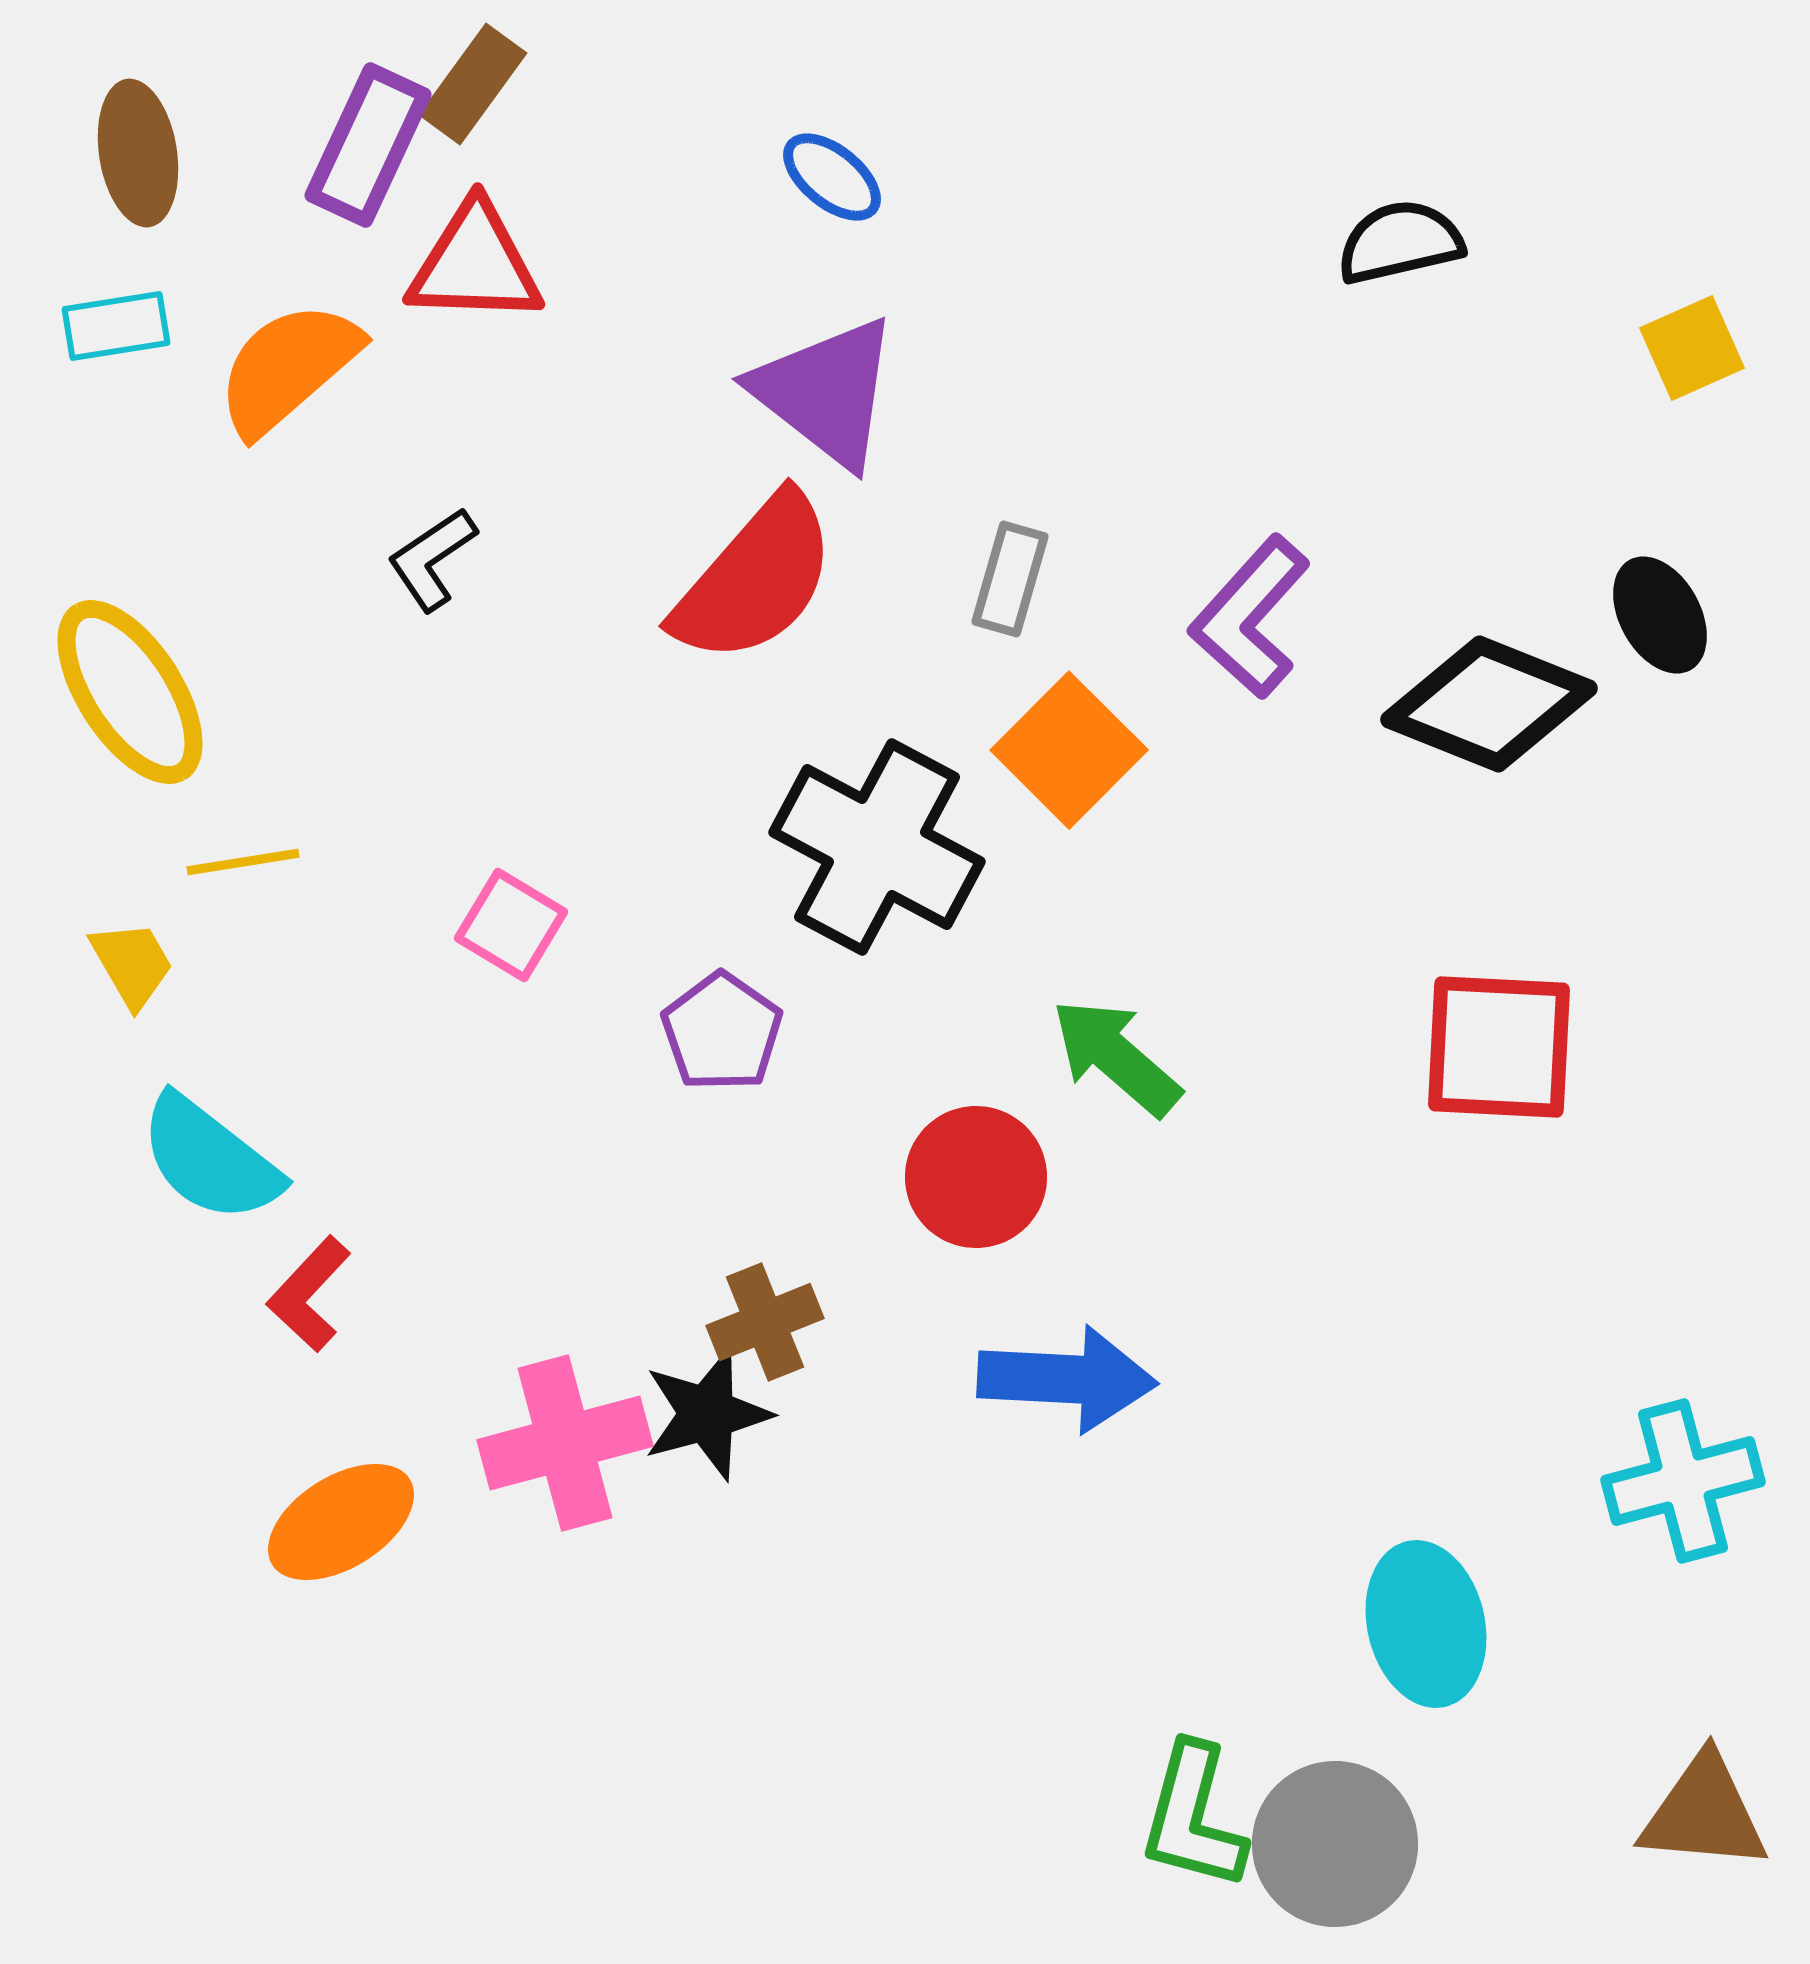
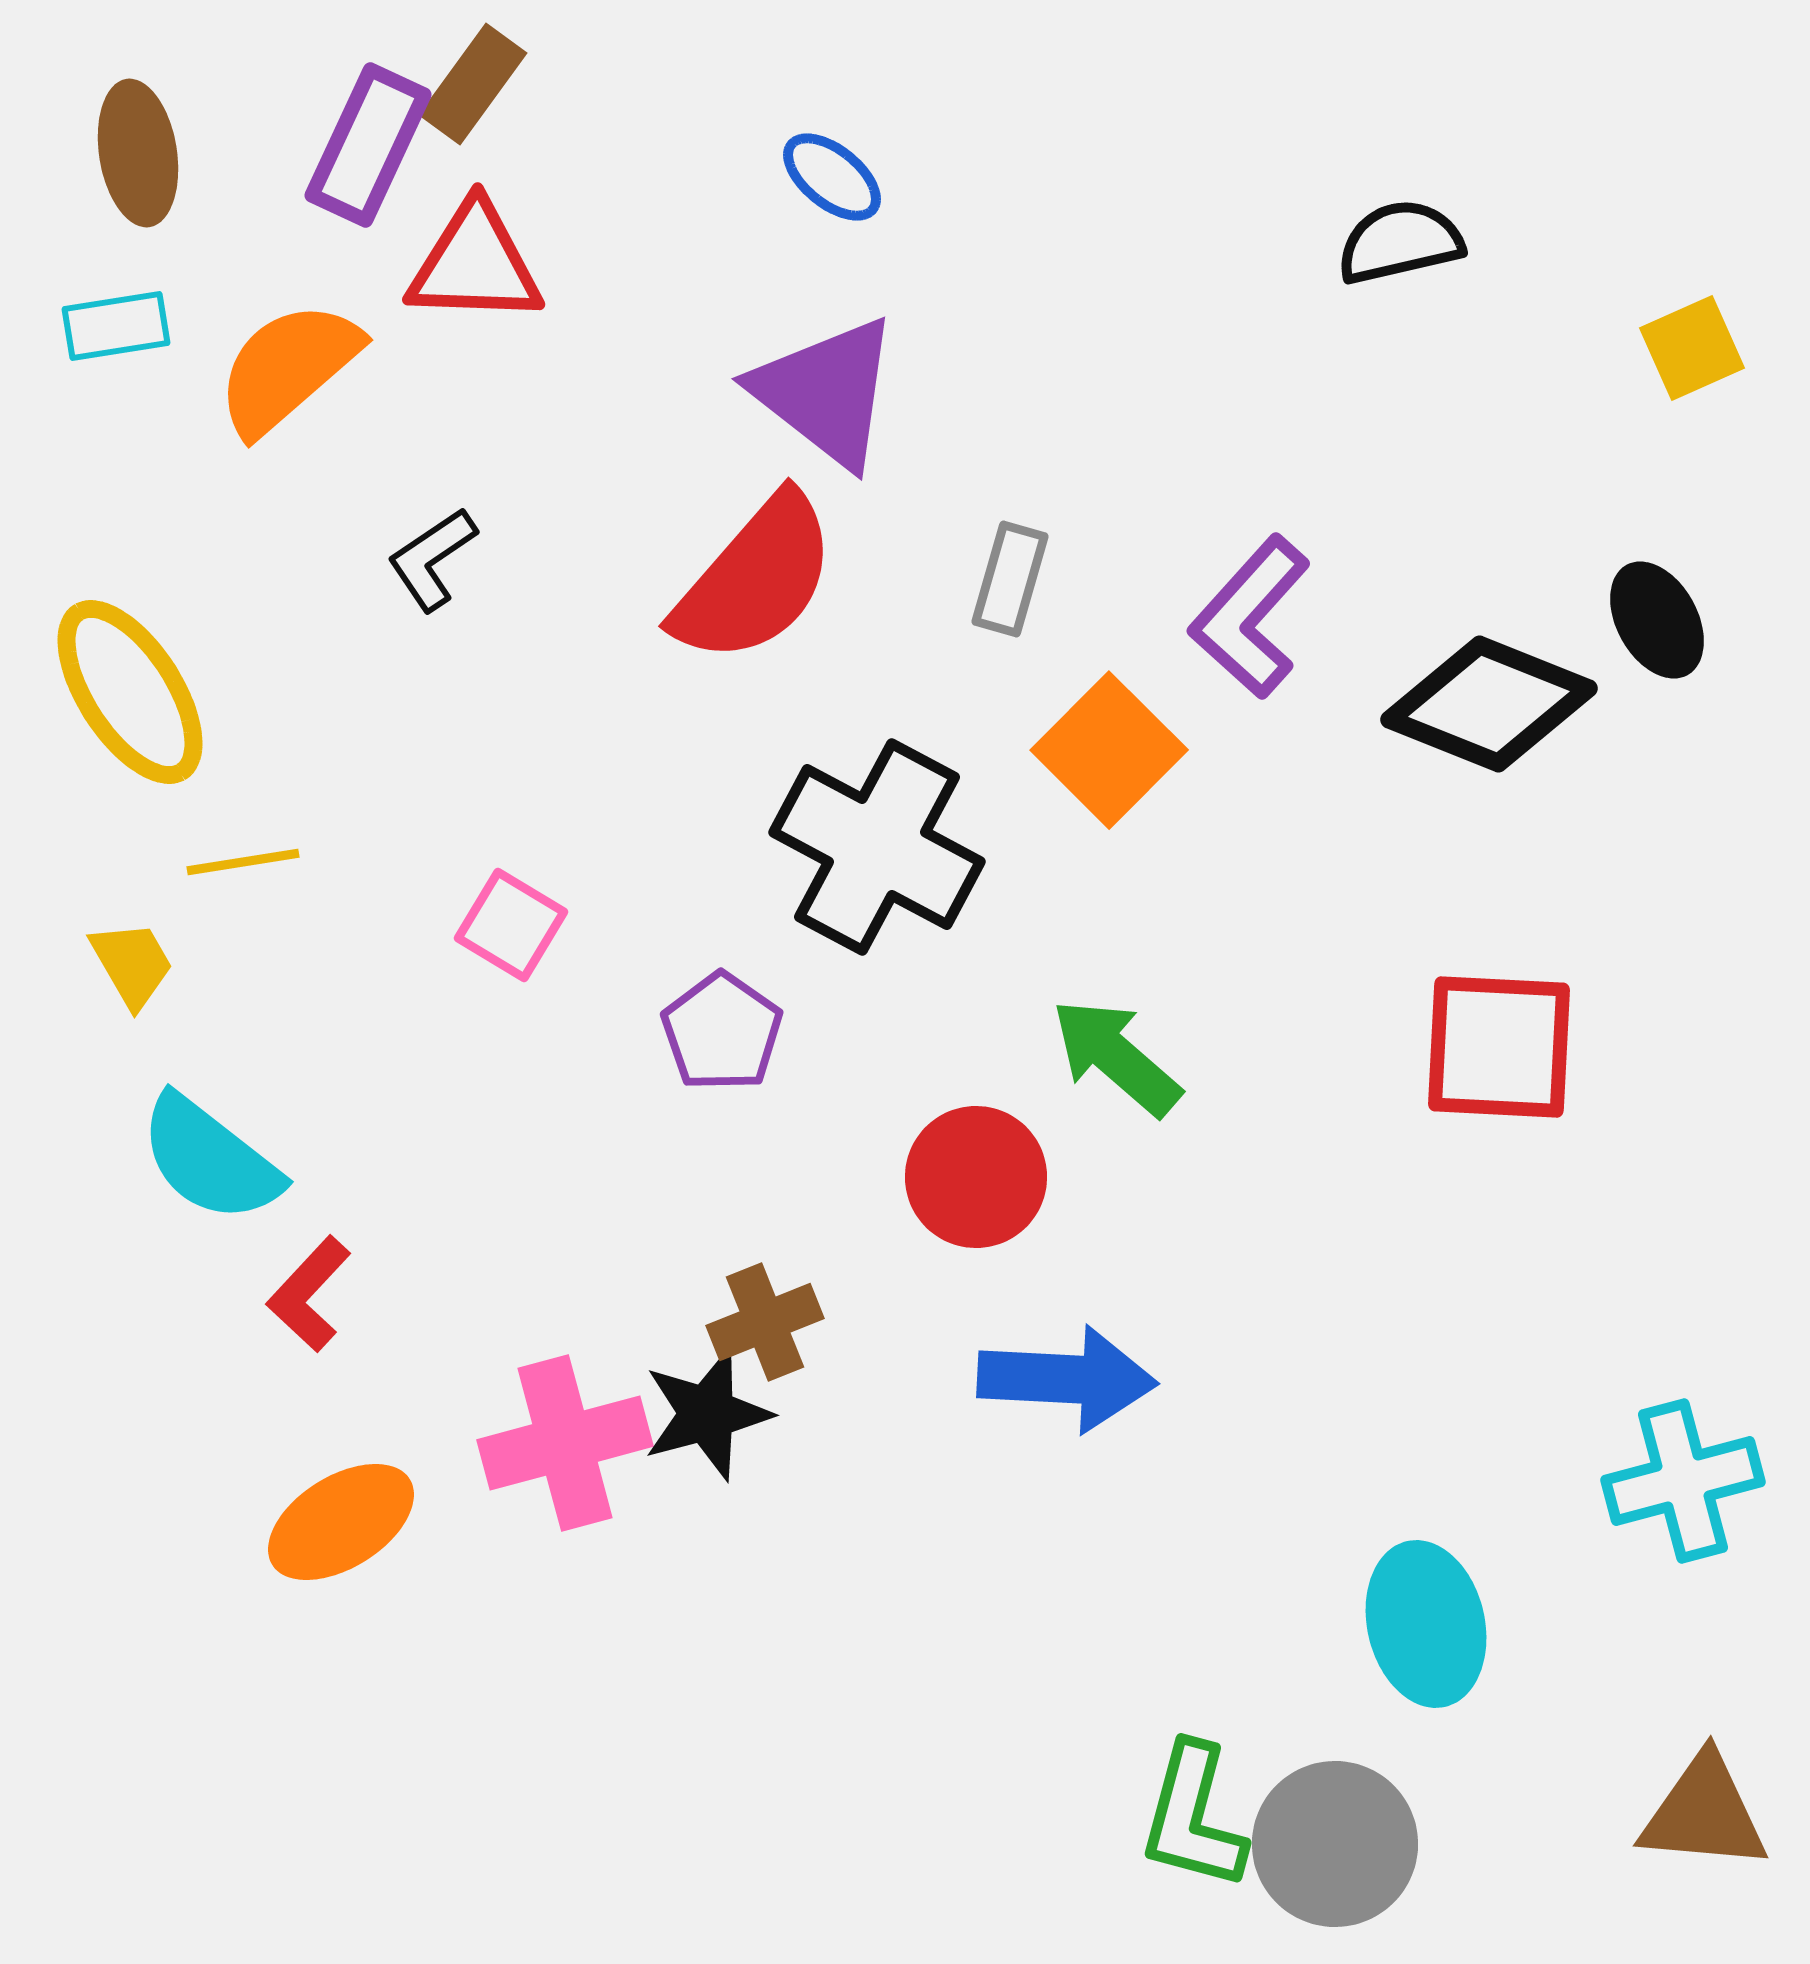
black ellipse: moved 3 px left, 5 px down
orange square: moved 40 px right
